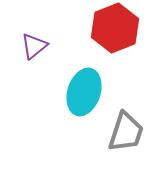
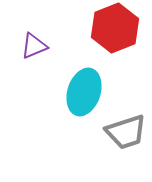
purple triangle: rotated 16 degrees clockwise
gray trapezoid: rotated 54 degrees clockwise
